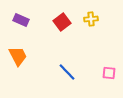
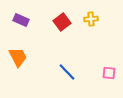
orange trapezoid: moved 1 px down
